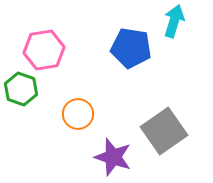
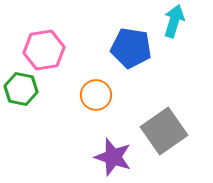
green hexagon: rotated 8 degrees counterclockwise
orange circle: moved 18 px right, 19 px up
